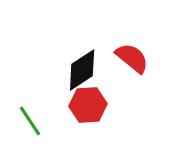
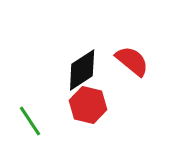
red semicircle: moved 3 px down
red hexagon: rotated 18 degrees clockwise
